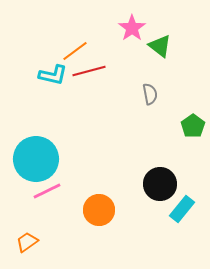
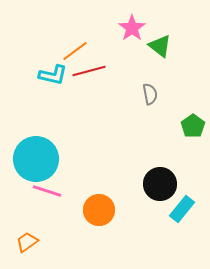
pink line: rotated 44 degrees clockwise
